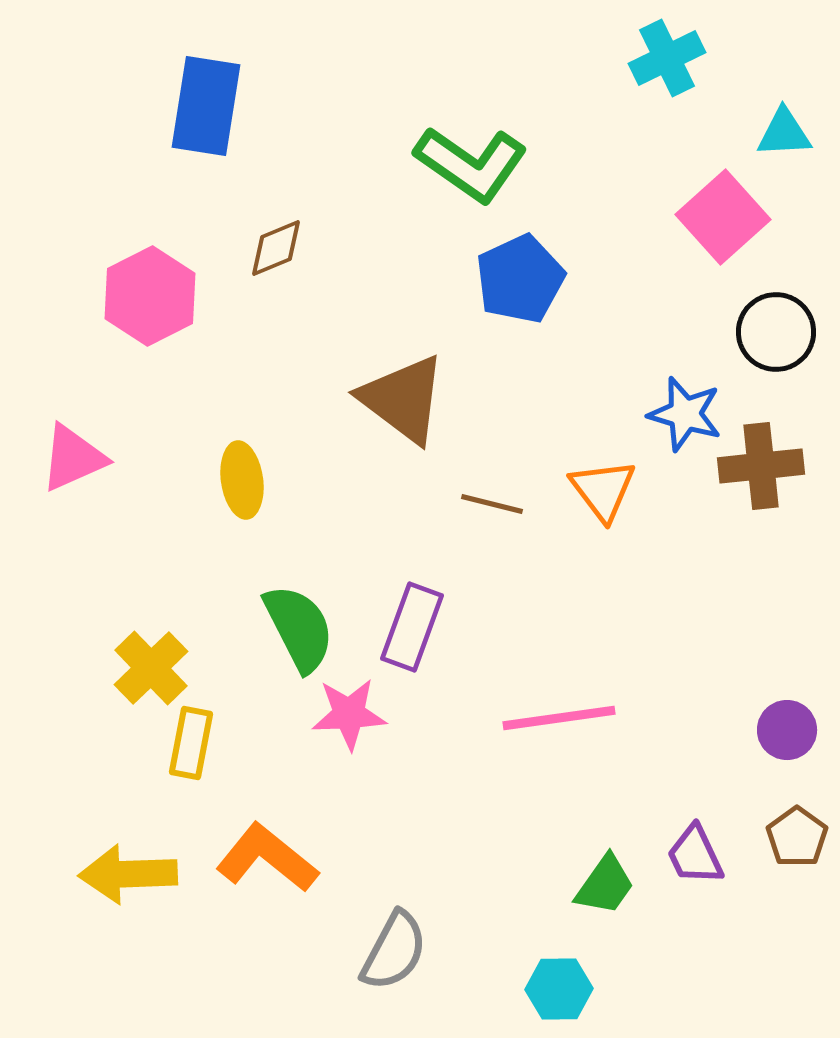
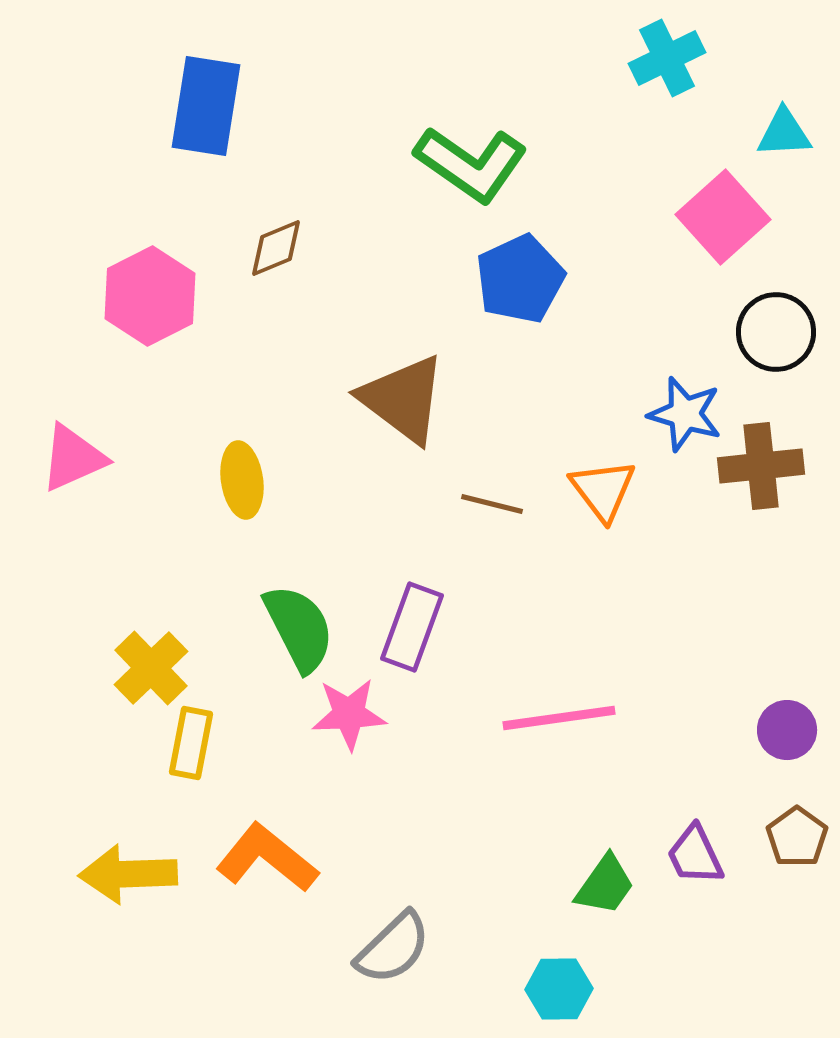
gray semicircle: moved 1 px left, 3 px up; rotated 18 degrees clockwise
